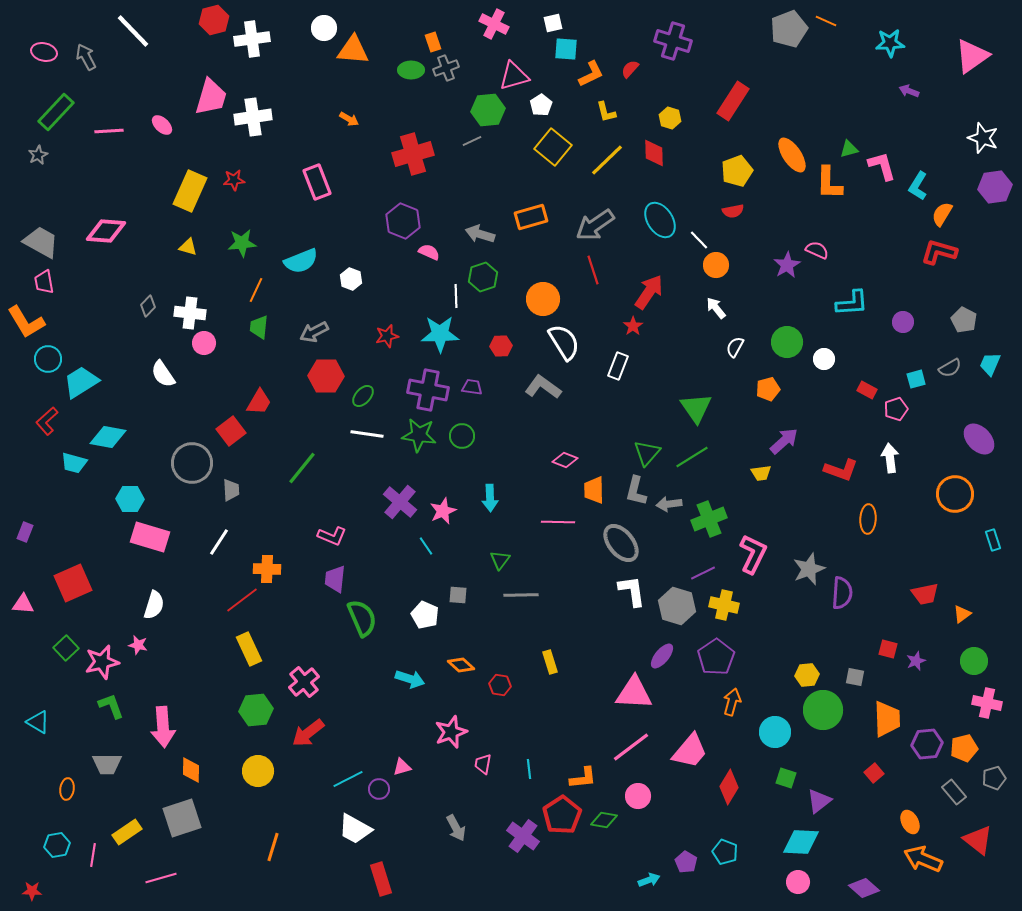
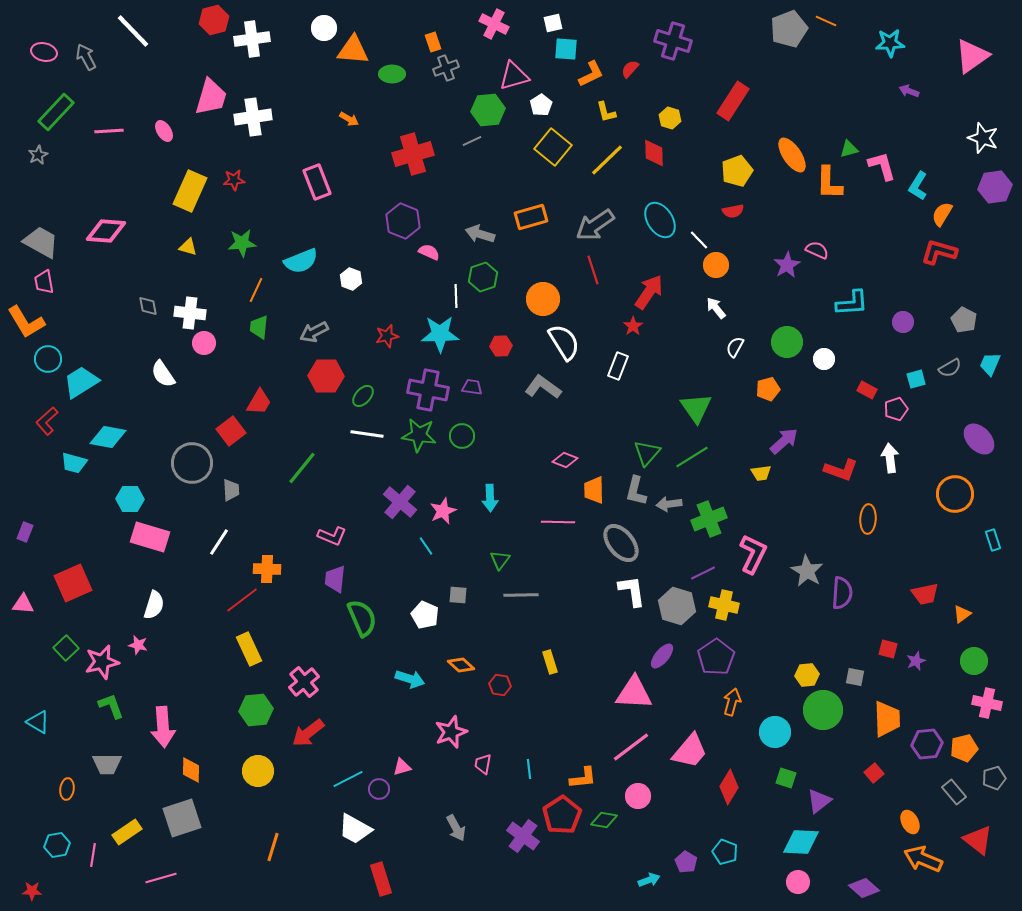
green ellipse at (411, 70): moved 19 px left, 4 px down
pink ellipse at (162, 125): moved 2 px right, 6 px down; rotated 15 degrees clockwise
gray diamond at (148, 306): rotated 55 degrees counterclockwise
gray star at (809, 569): moved 2 px left, 2 px down; rotated 20 degrees counterclockwise
